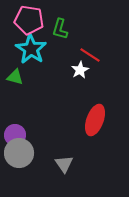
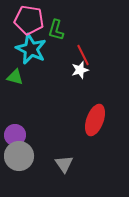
green L-shape: moved 4 px left, 1 px down
cyan star: rotated 8 degrees counterclockwise
red line: moved 7 px left; rotated 30 degrees clockwise
white star: rotated 12 degrees clockwise
gray circle: moved 3 px down
